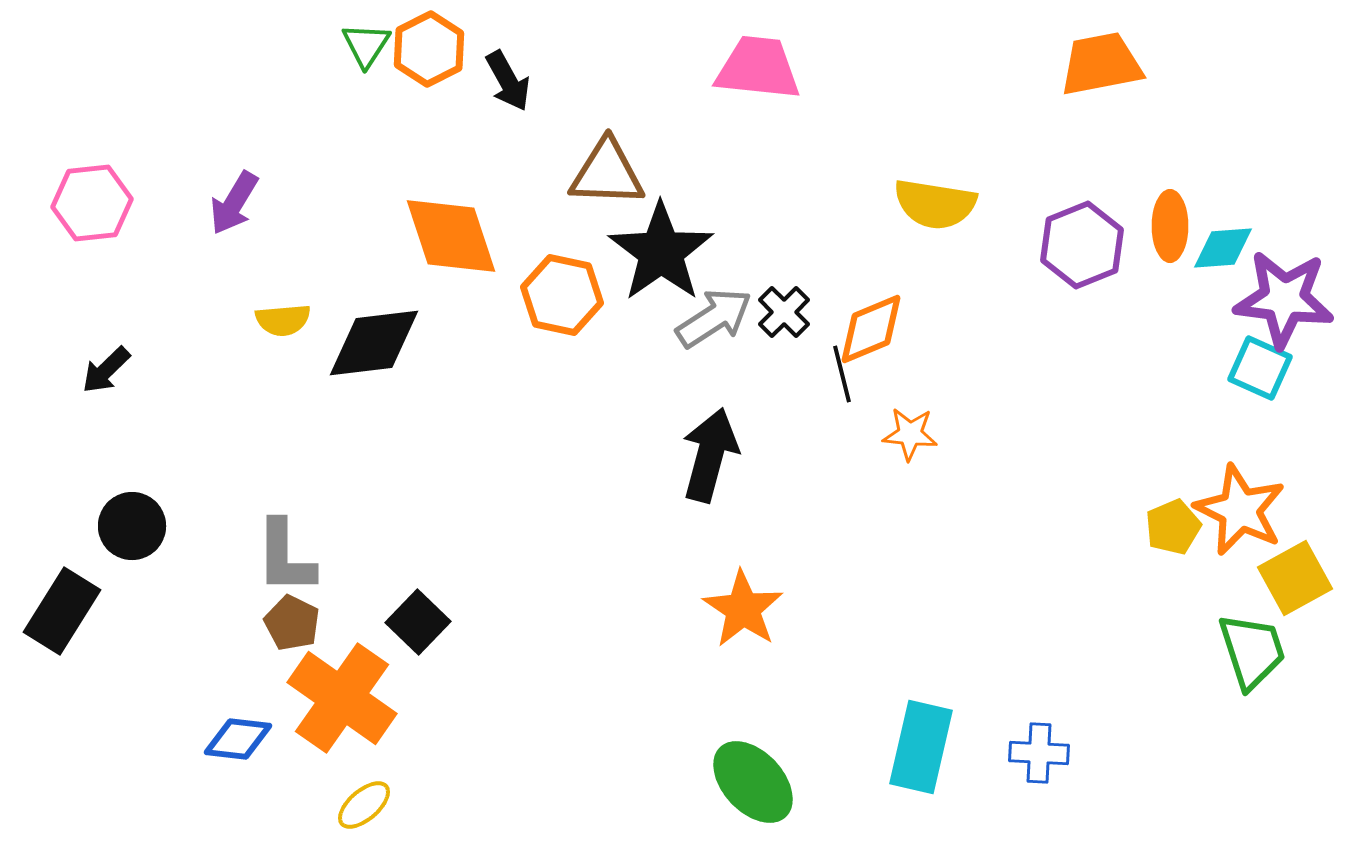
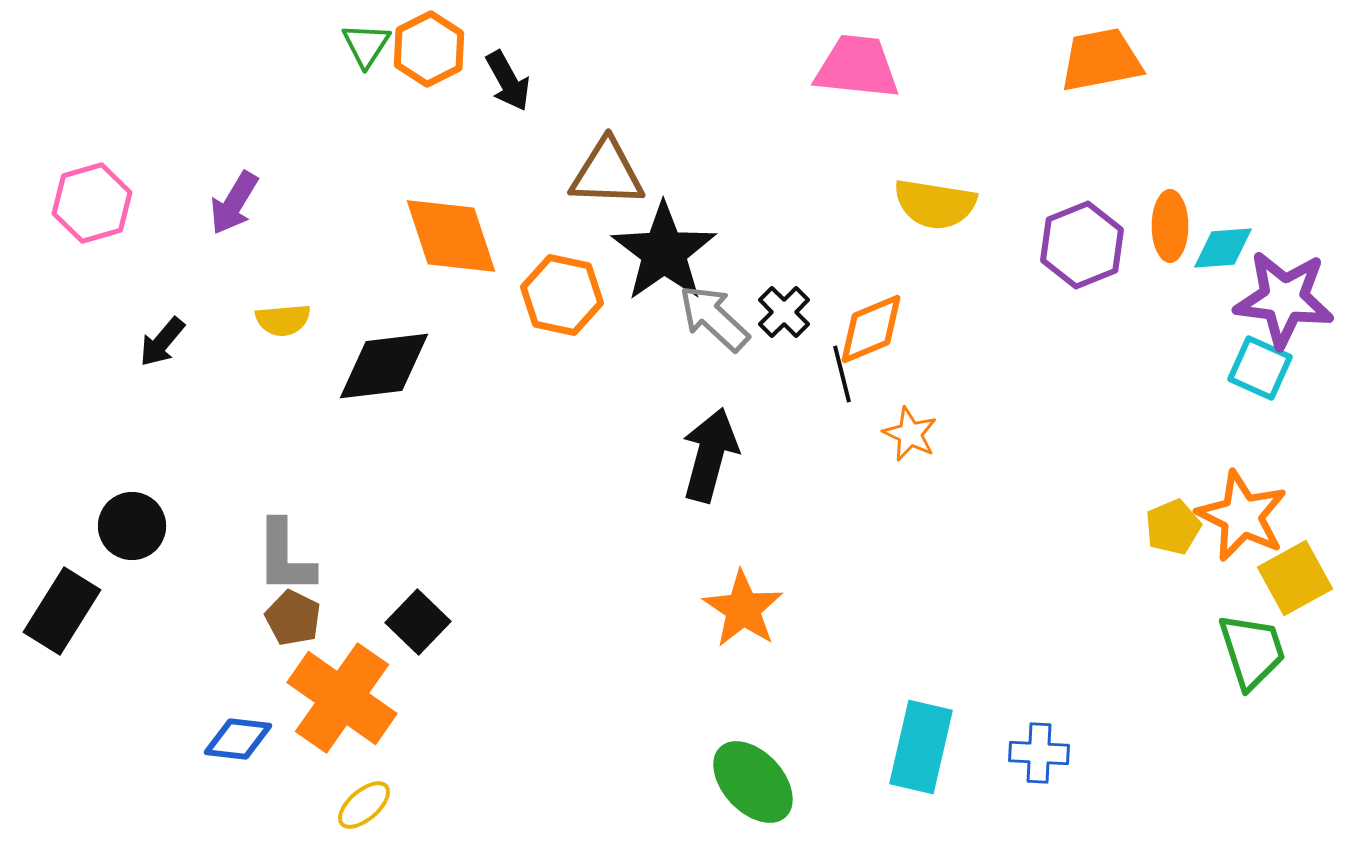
orange trapezoid at (1101, 64): moved 4 px up
pink trapezoid at (758, 68): moved 99 px right, 1 px up
pink hexagon at (92, 203): rotated 10 degrees counterclockwise
black star at (661, 252): moved 3 px right
gray arrow at (714, 318): rotated 104 degrees counterclockwise
black diamond at (374, 343): moved 10 px right, 23 px down
black arrow at (106, 370): moved 56 px right, 28 px up; rotated 6 degrees counterclockwise
orange star at (910, 434): rotated 20 degrees clockwise
orange star at (1240, 510): moved 2 px right, 6 px down
brown pentagon at (292, 623): moved 1 px right, 5 px up
